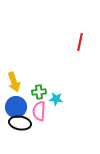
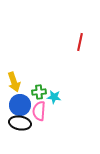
cyan star: moved 2 px left, 2 px up
blue circle: moved 4 px right, 2 px up
